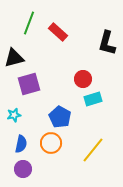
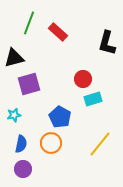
yellow line: moved 7 px right, 6 px up
